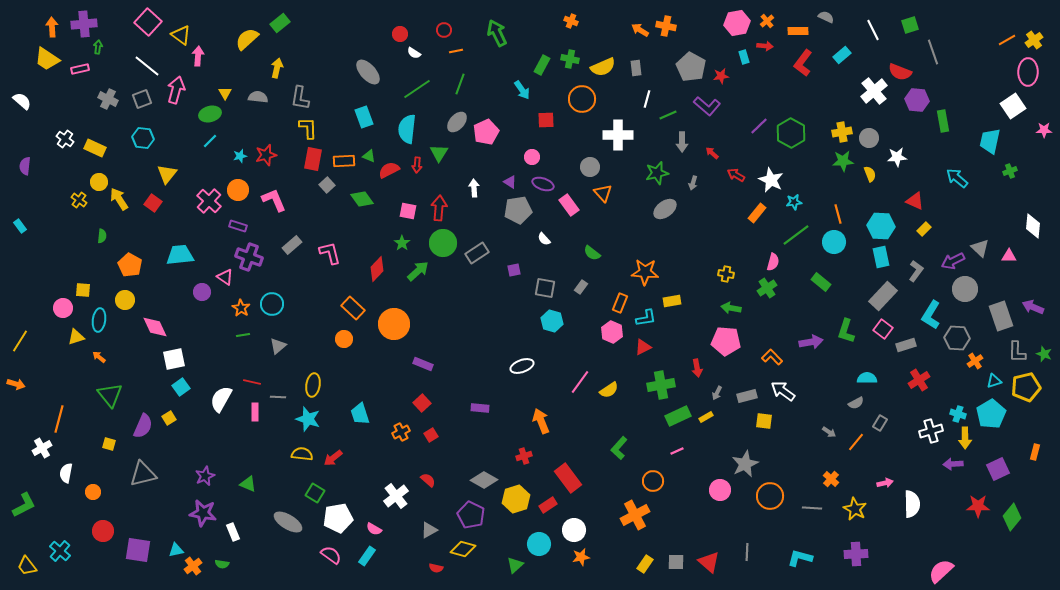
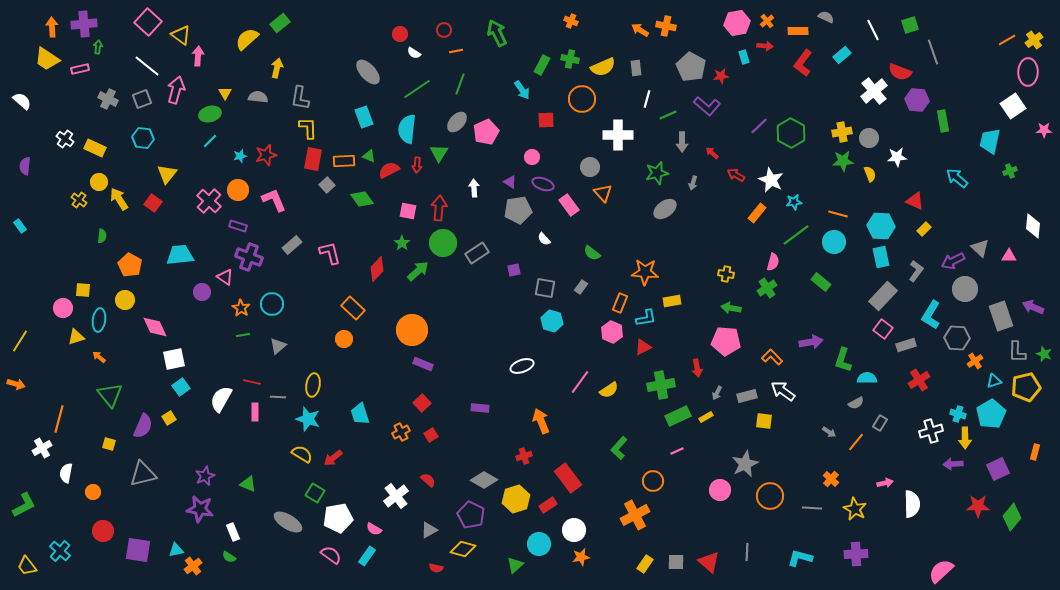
orange line at (838, 214): rotated 60 degrees counterclockwise
orange circle at (394, 324): moved 18 px right, 6 px down
green L-shape at (846, 331): moved 3 px left, 29 px down
yellow semicircle at (302, 454): rotated 25 degrees clockwise
purple star at (203, 513): moved 3 px left, 4 px up
green semicircle at (222, 564): moved 7 px right, 7 px up; rotated 24 degrees clockwise
